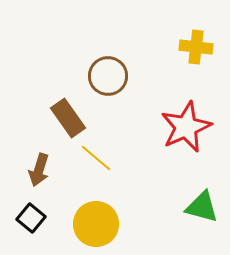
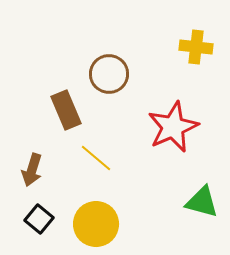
brown circle: moved 1 px right, 2 px up
brown rectangle: moved 2 px left, 8 px up; rotated 12 degrees clockwise
red star: moved 13 px left
brown arrow: moved 7 px left
green triangle: moved 5 px up
black square: moved 8 px right, 1 px down
